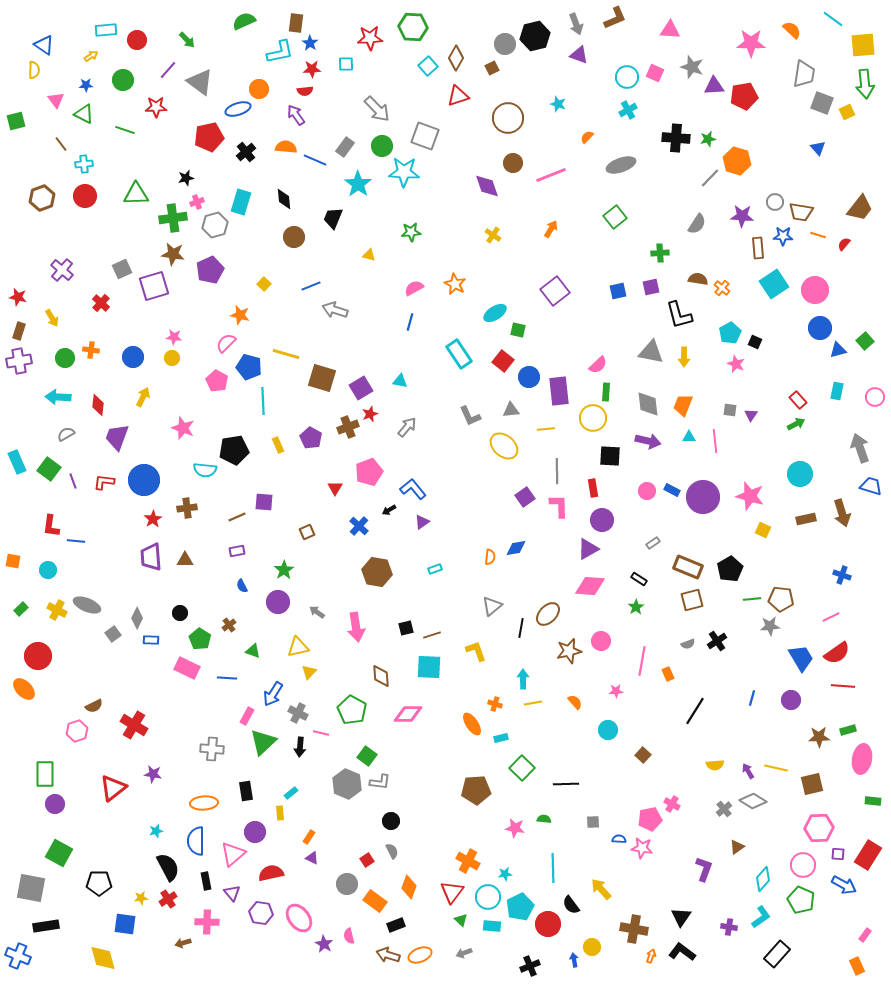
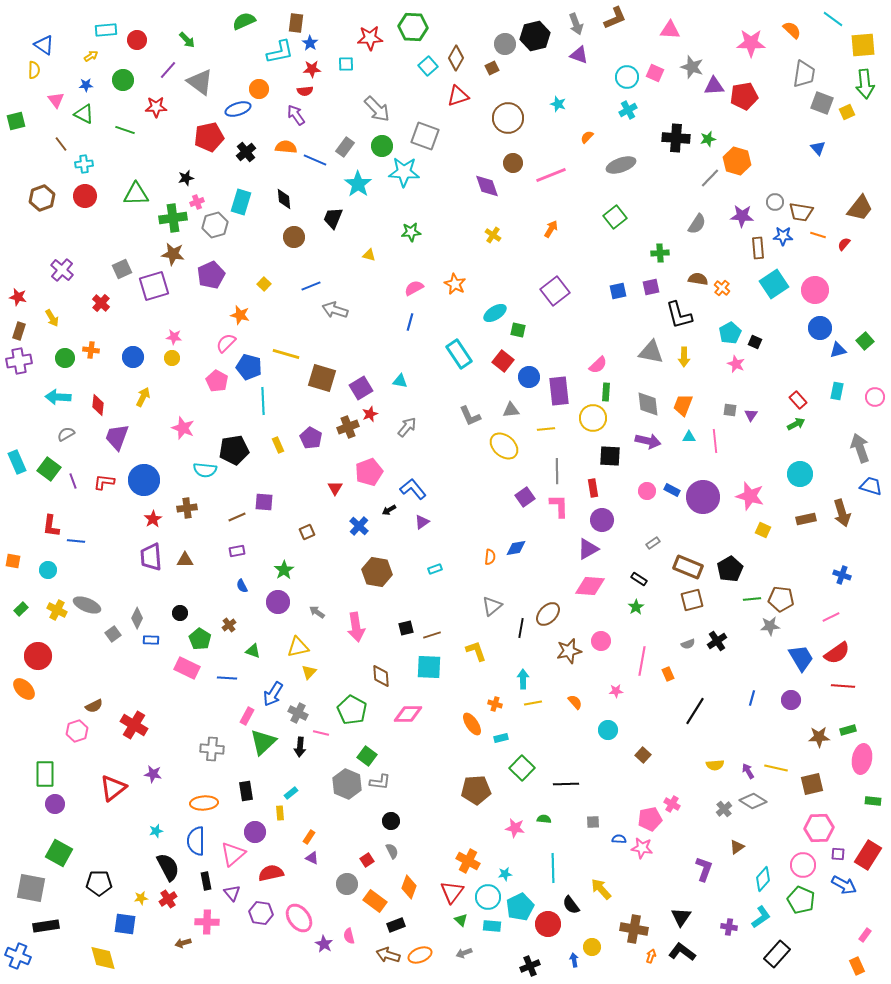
purple pentagon at (210, 270): moved 1 px right, 5 px down
